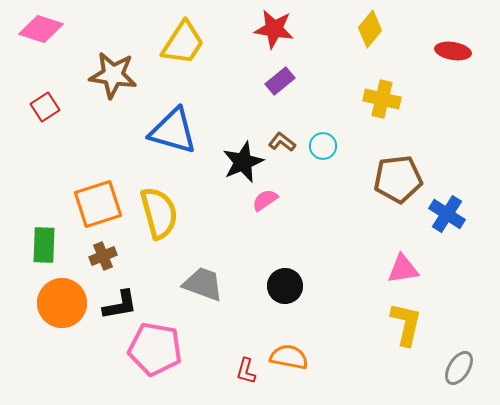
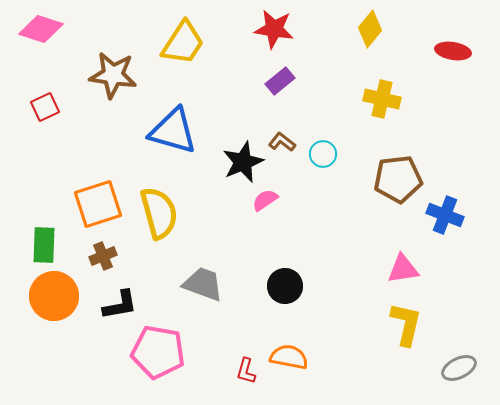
red square: rotated 8 degrees clockwise
cyan circle: moved 8 px down
blue cross: moved 2 px left, 1 px down; rotated 12 degrees counterclockwise
orange circle: moved 8 px left, 7 px up
pink pentagon: moved 3 px right, 3 px down
gray ellipse: rotated 32 degrees clockwise
